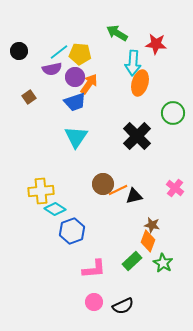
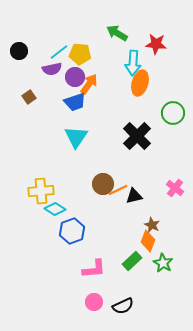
brown star: rotated 14 degrees clockwise
